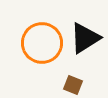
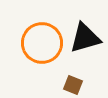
black triangle: rotated 16 degrees clockwise
